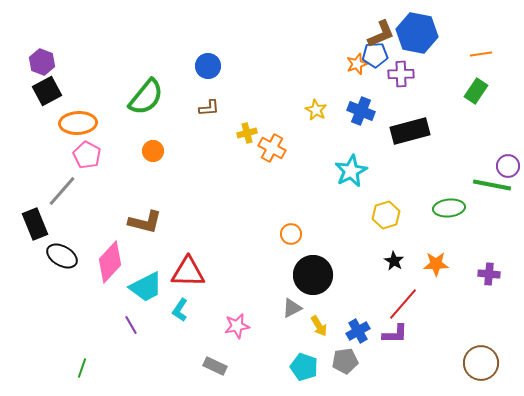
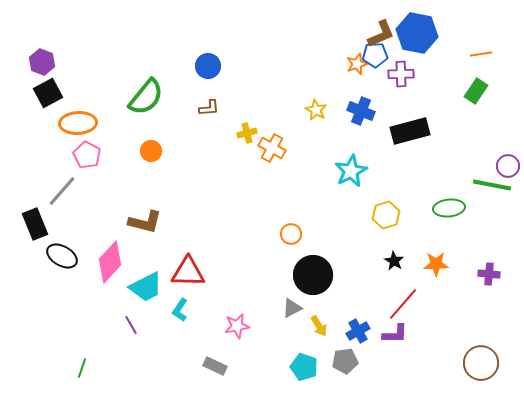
black square at (47, 91): moved 1 px right, 2 px down
orange circle at (153, 151): moved 2 px left
